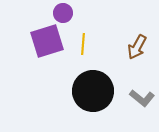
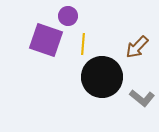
purple circle: moved 5 px right, 3 px down
purple square: moved 1 px left, 1 px up; rotated 36 degrees clockwise
brown arrow: rotated 15 degrees clockwise
black circle: moved 9 px right, 14 px up
